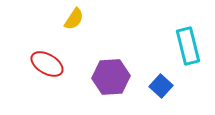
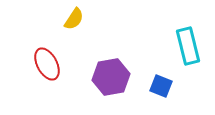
red ellipse: rotated 32 degrees clockwise
purple hexagon: rotated 6 degrees counterclockwise
blue square: rotated 20 degrees counterclockwise
